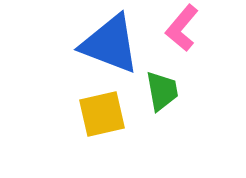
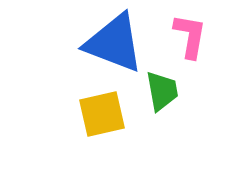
pink L-shape: moved 8 px right, 8 px down; rotated 150 degrees clockwise
blue triangle: moved 4 px right, 1 px up
